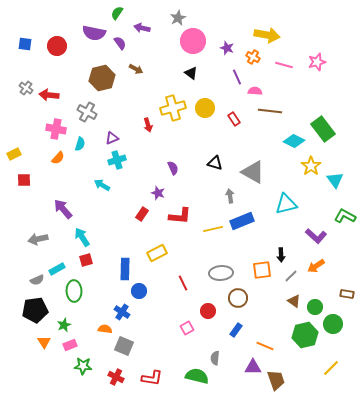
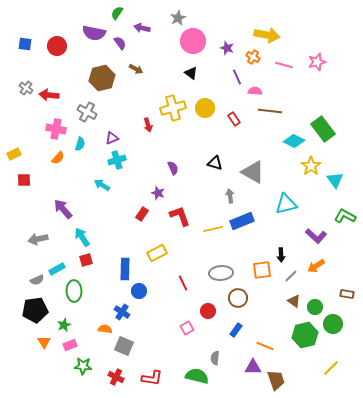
red L-shape at (180, 216): rotated 115 degrees counterclockwise
